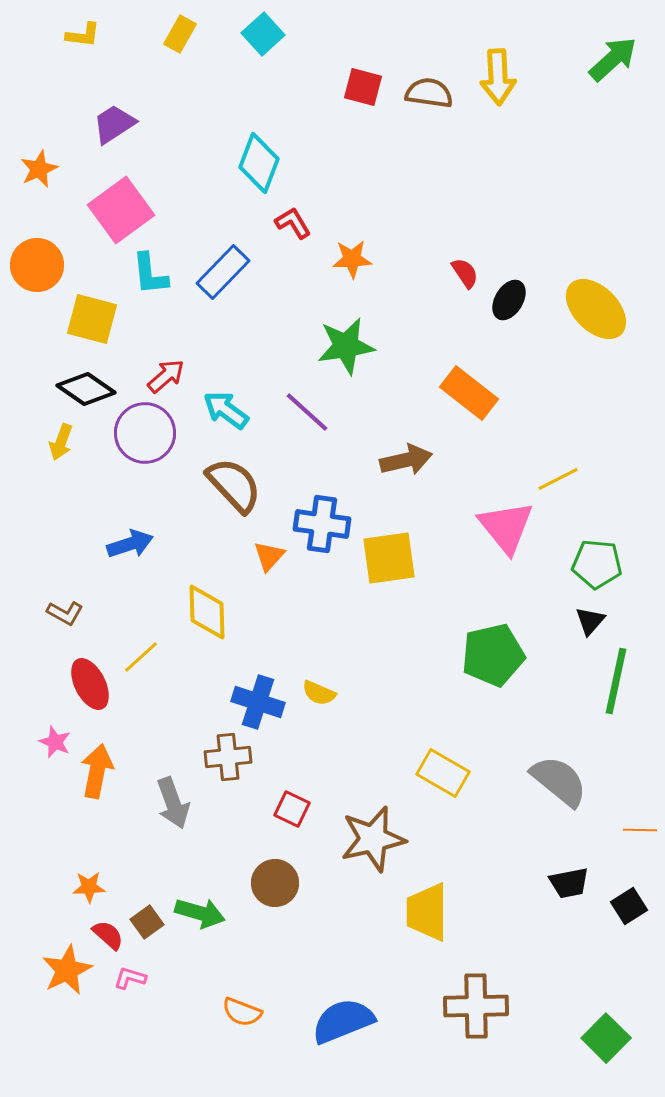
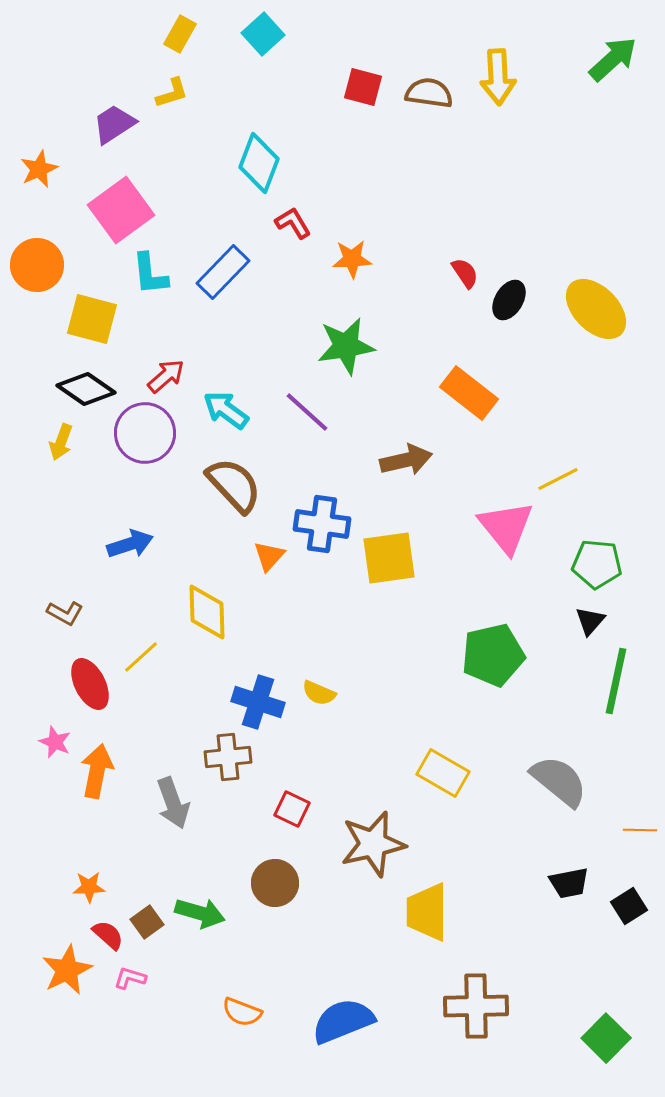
yellow L-shape at (83, 35): moved 89 px right, 58 px down; rotated 24 degrees counterclockwise
brown star at (373, 839): moved 5 px down
